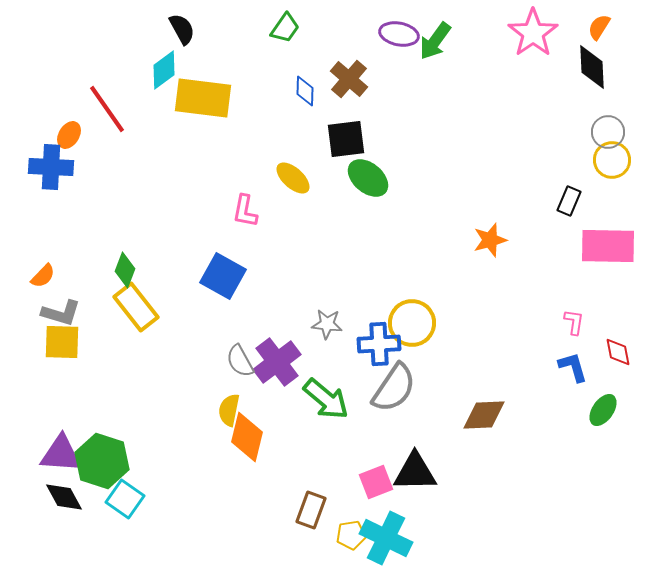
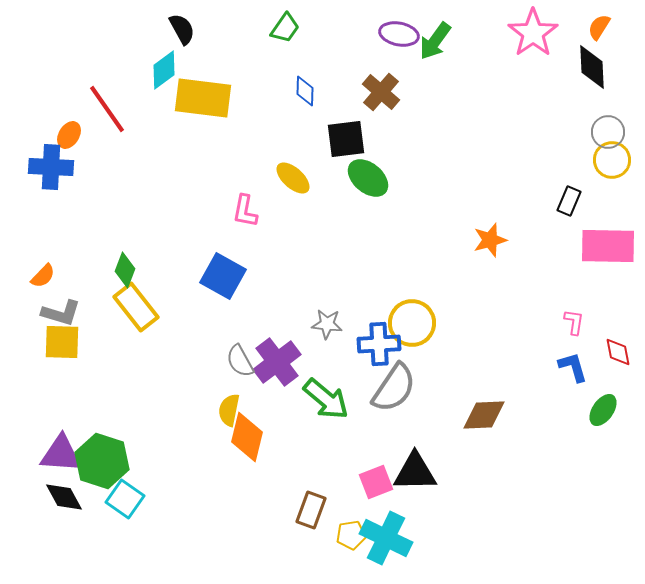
brown cross at (349, 79): moved 32 px right, 13 px down
